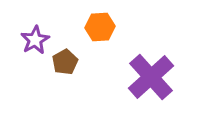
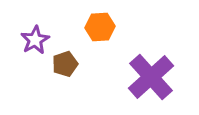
brown pentagon: moved 2 px down; rotated 10 degrees clockwise
